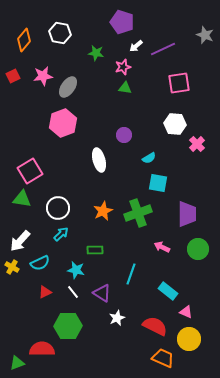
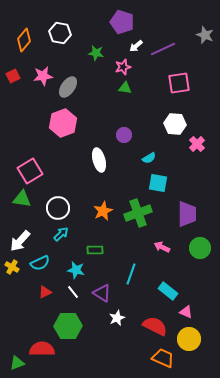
green circle at (198, 249): moved 2 px right, 1 px up
